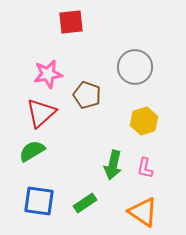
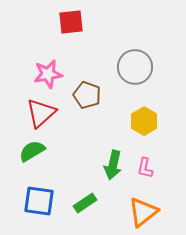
yellow hexagon: rotated 12 degrees counterclockwise
orange triangle: rotated 48 degrees clockwise
